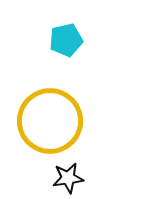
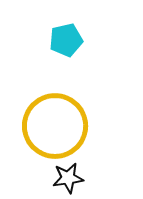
yellow circle: moved 5 px right, 5 px down
